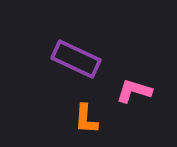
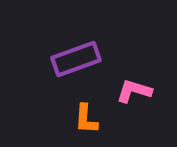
purple rectangle: rotated 45 degrees counterclockwise
